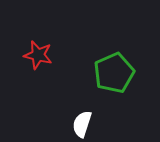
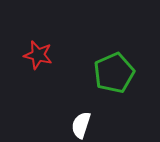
white semicircle: moved 1 px left, 1 px down
